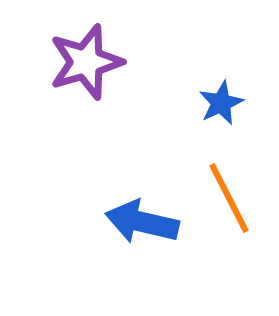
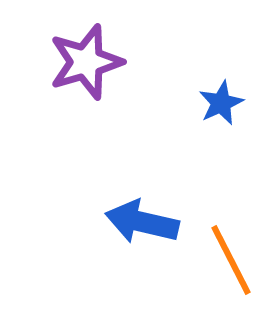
orange line: moved 2 px right, 62 px down
